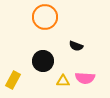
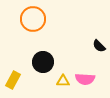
orange circle: moved 12 px left, 2 px down
black semicircle: moved 23 px right; rotated 24 degrees clockwise
black circle: moved 1 px down
pink semicircle: moved 1 px down
